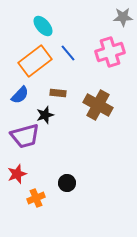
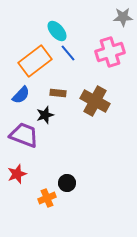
cyan ellipse: moved 14 px right, 5 px down
blue semicircle: moved 1 px right
brown cross: moved 3 px left, 4 px up
purple trapezoid: moved 1 px left, 1 px up; rotated 144 degrees counterclockwise
orange cross: moved 11 px right
